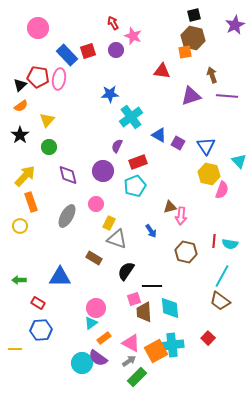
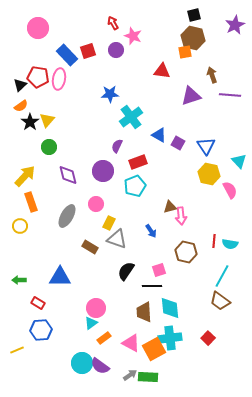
purple line at (227, 96): moved 3 px right, 1 px up
black star at (20, 135): moved 10 px right, 13 px up
pink semicircle at (222, 190): moved 8 px right; rotated 48 degrees counterclockwise
pink arrow at (181, 216): rotated 12 degrees counterclockwise
brown rectangle at (94, 258): moved 4 px left, 11 px up
pink square at (134, 299): moved 25 px right, 29 px up
cyan cross at (172, 345): moved 2 px left, 7 px up
yellow line at (15, 349): moved 2 px right, 1 px down; rotated 24 degrees counterclockwise
orange square at (156, 351): moved 2 px left, 2 px up
purple semicircle at (98, 358): moved 2 px right, 8 px down
gray arrow at (129, 361): moved 1 px right, 14 px down
green rectangle at (137, 377): moved 11 px right; rotated 48 degrees clockwise
